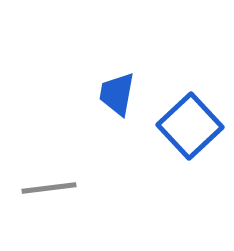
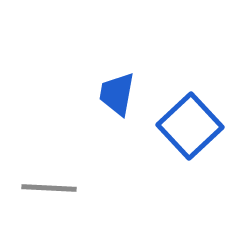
gray line: rotated 10 degrees clockwise
